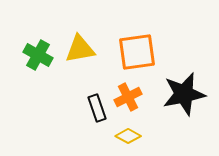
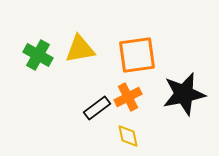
orange square: moved 3 px down
black rectangle: rotated 72 degrees clockwise
yellow diamond: rotated 50 degrees clockwise
